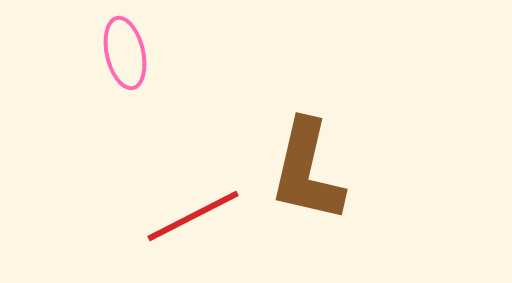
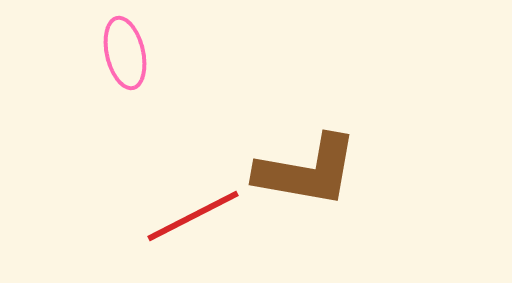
brown L-shape: rotated 93 degrees counterclockwise
